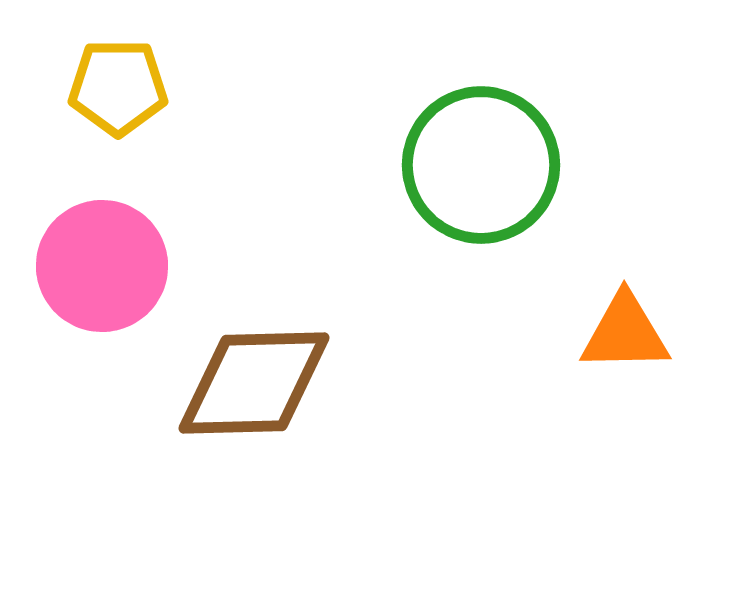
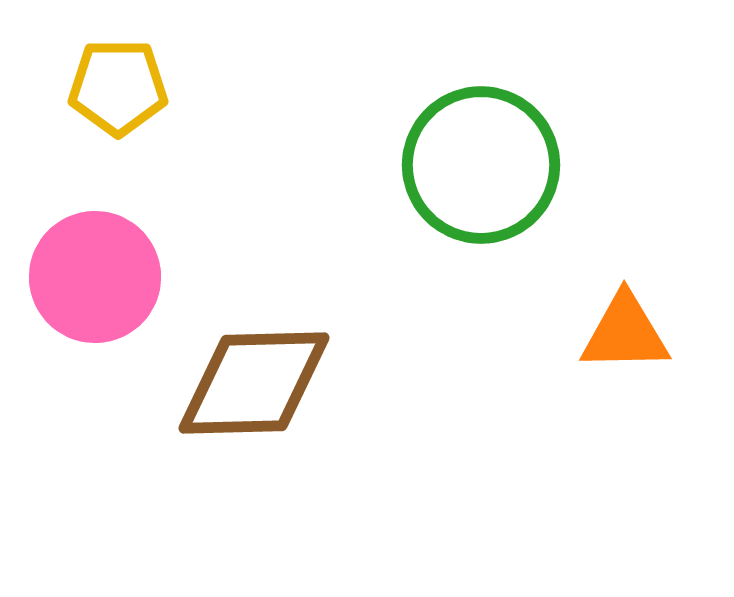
pink circle: moved 7 px left, 11 px down
